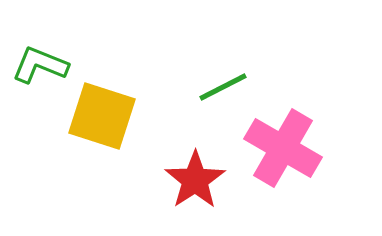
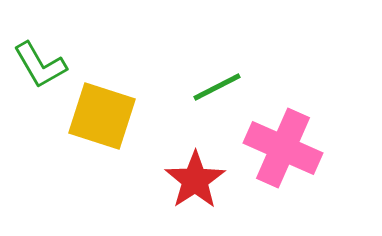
green L-shape: rotated 142 degrees counterclockwise
green line: moved 6 px left
pink cross: rotated 6 degrees counterclockwise
